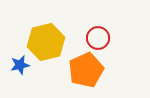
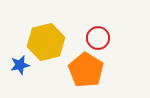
orange pentagon: rotated 16 degrees counterclockwise
